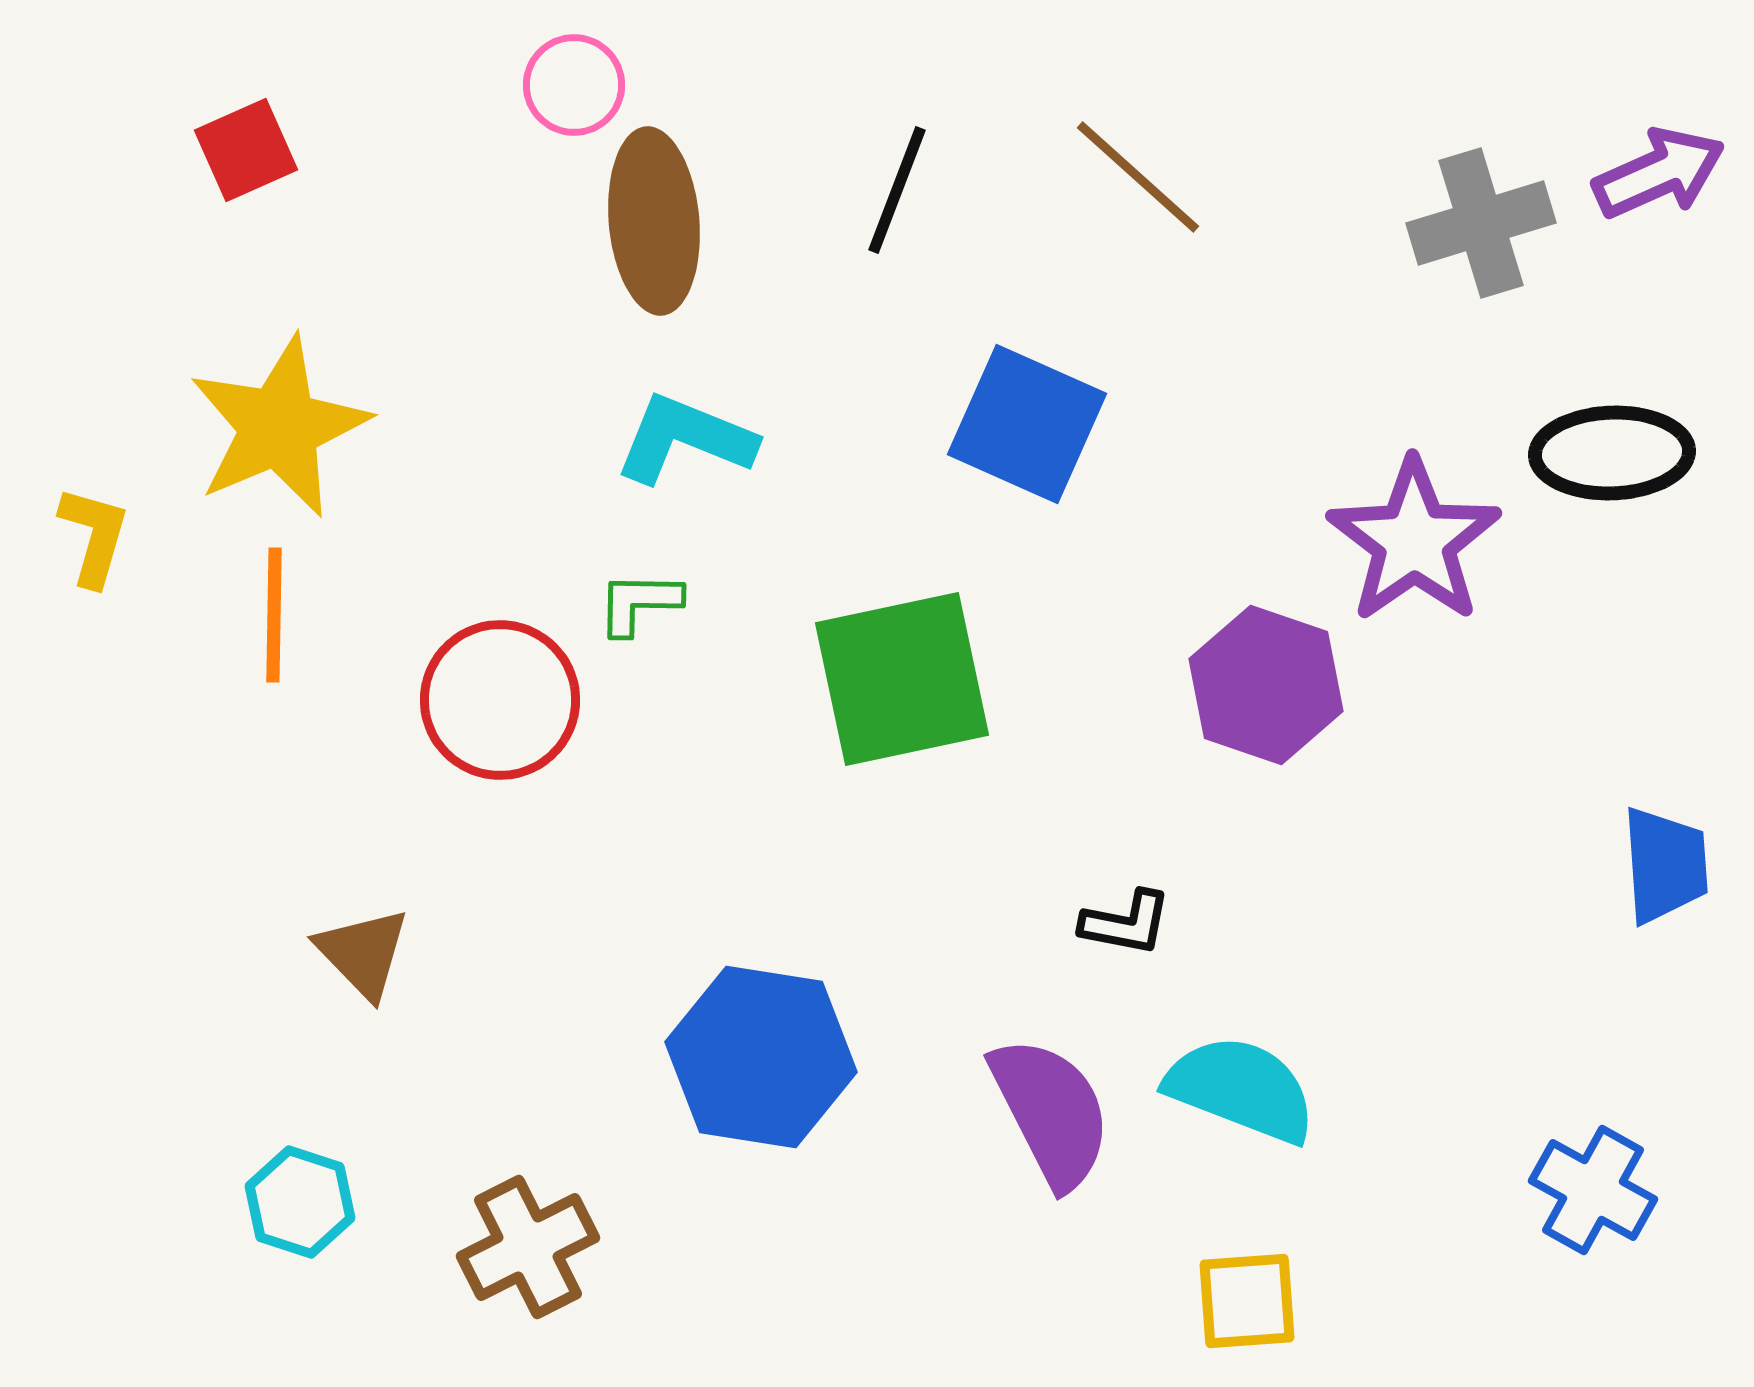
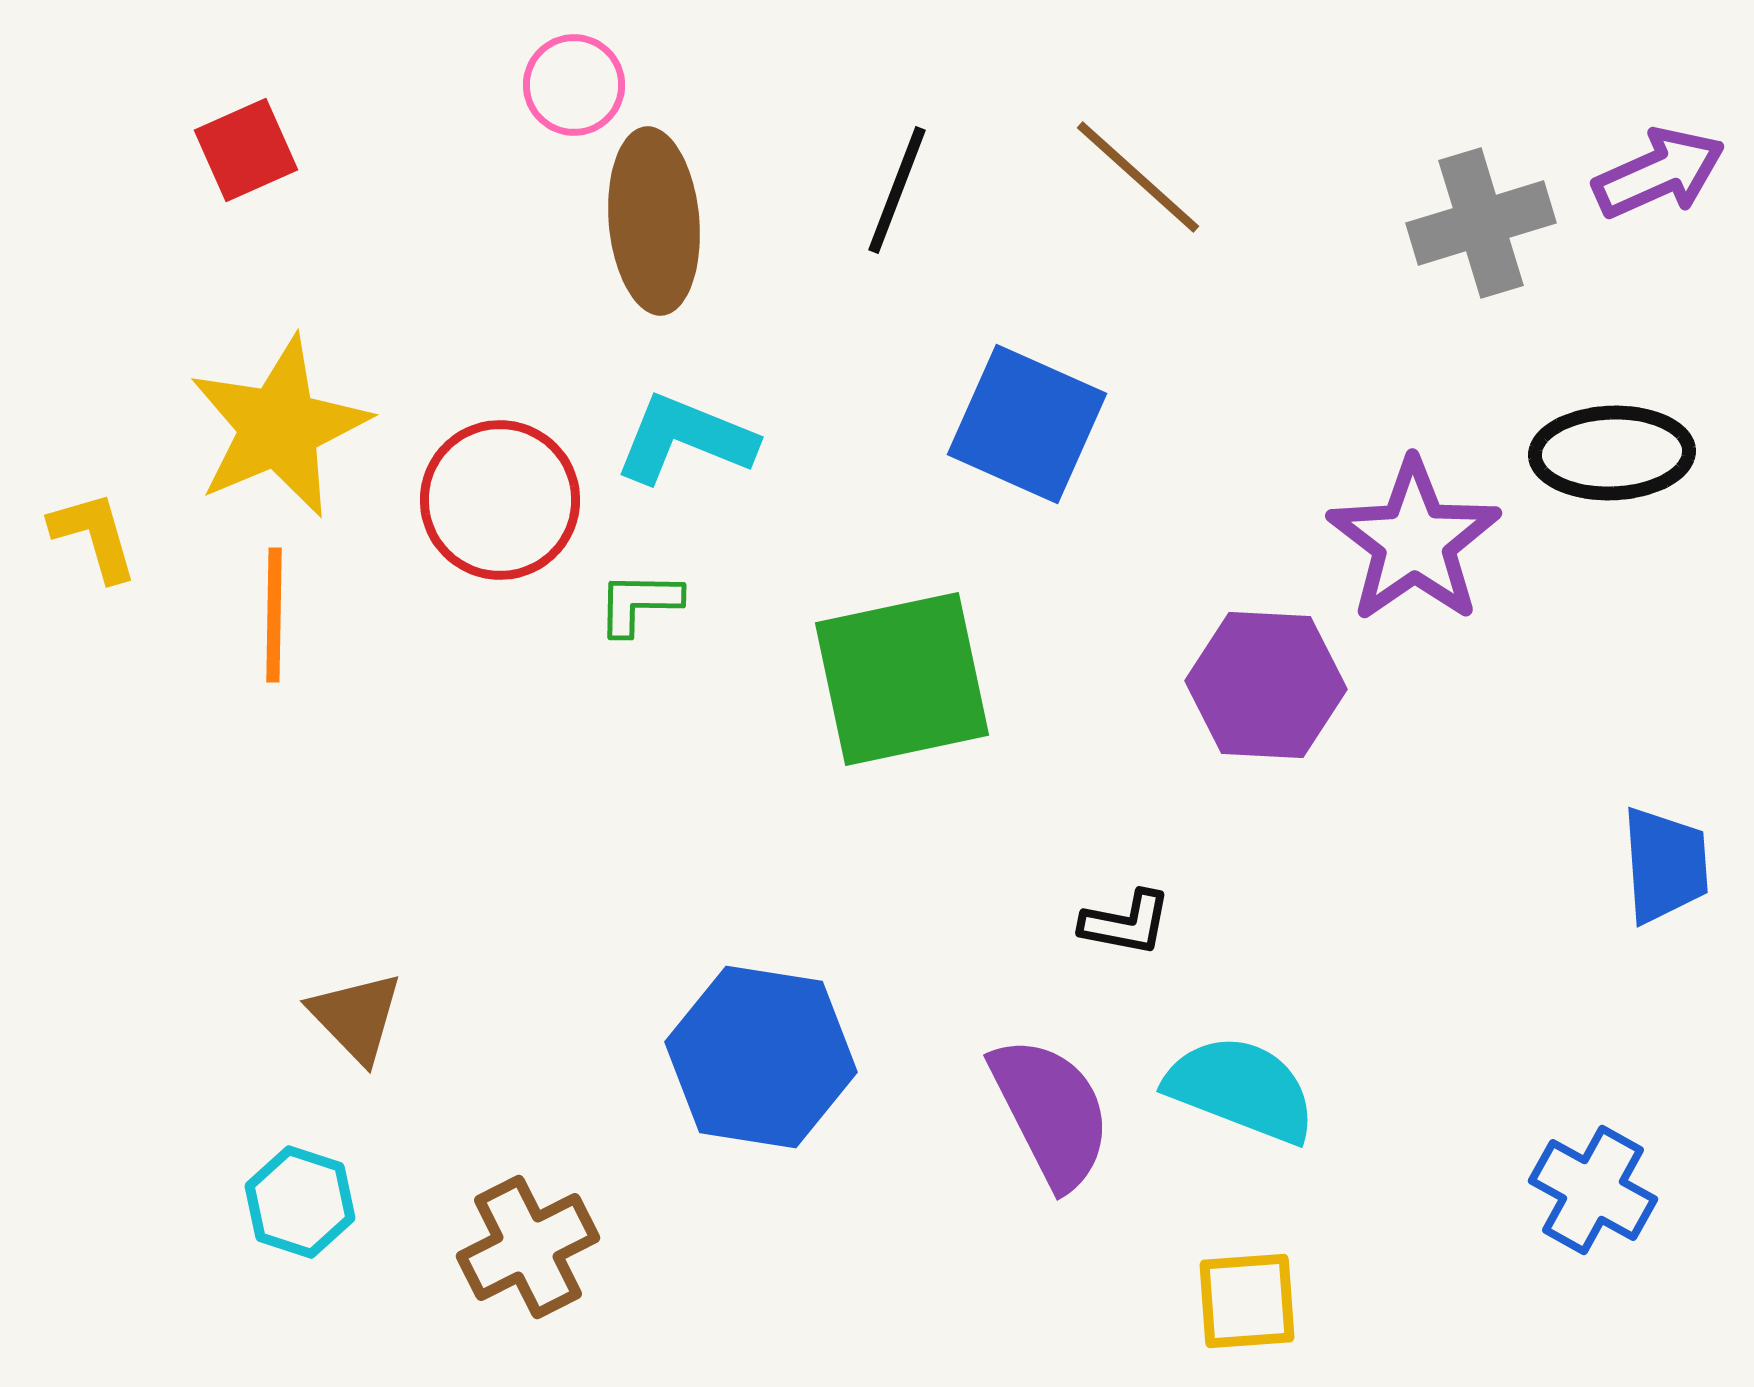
yellow L-shape: rotated 32 degrees counterclockwise
purple hexagon: rotated 16 degrees counterclockwise
red circle: moved 200 px up
brown triangle: moved 7 px left, 64 px down
